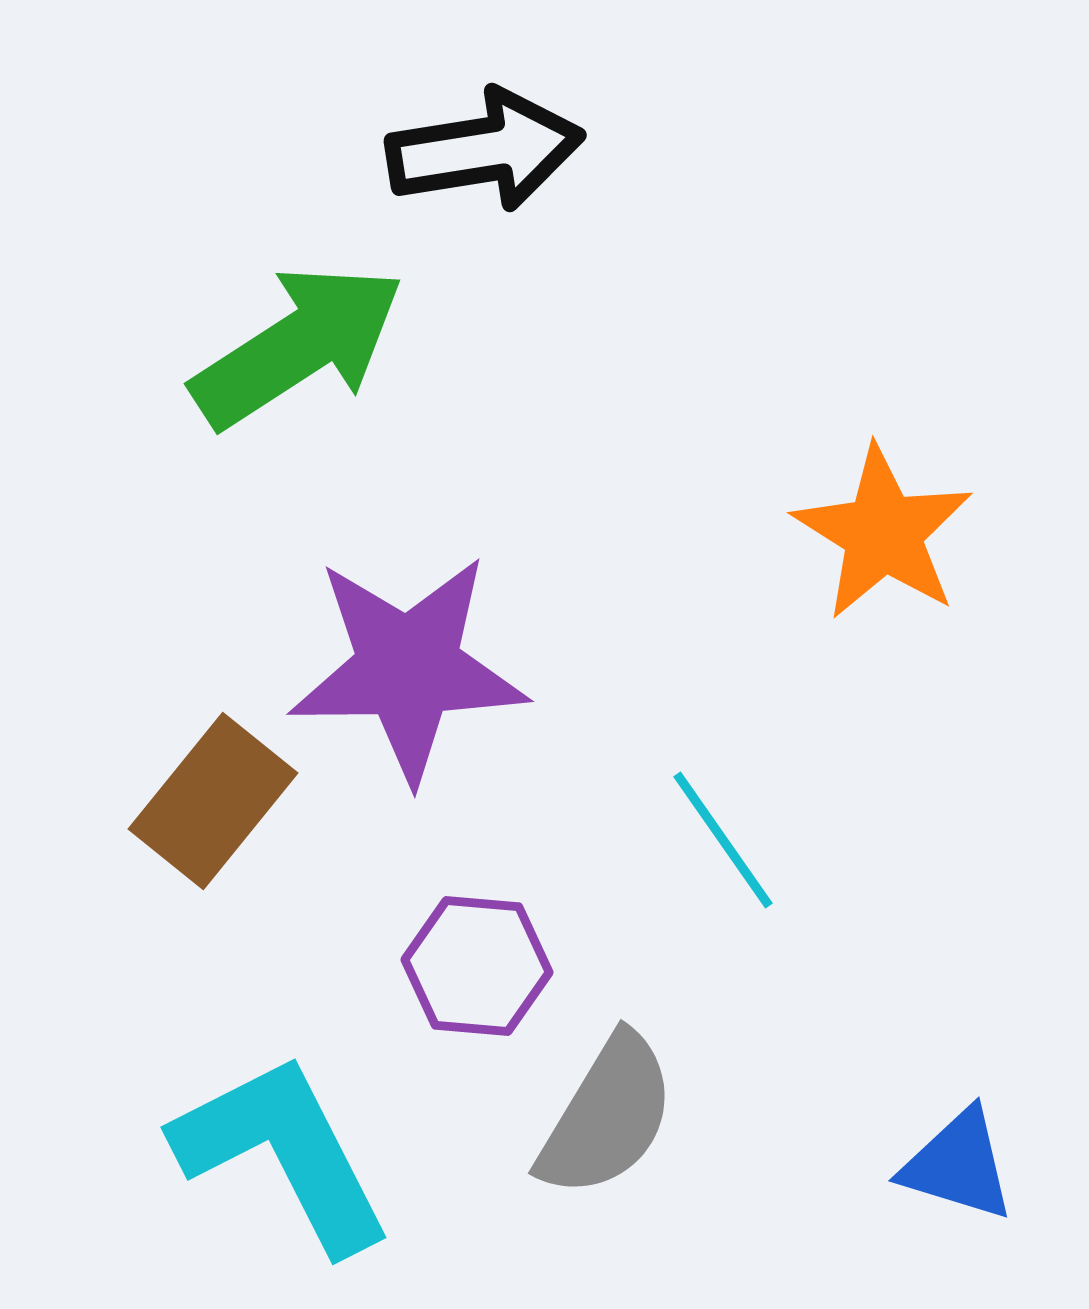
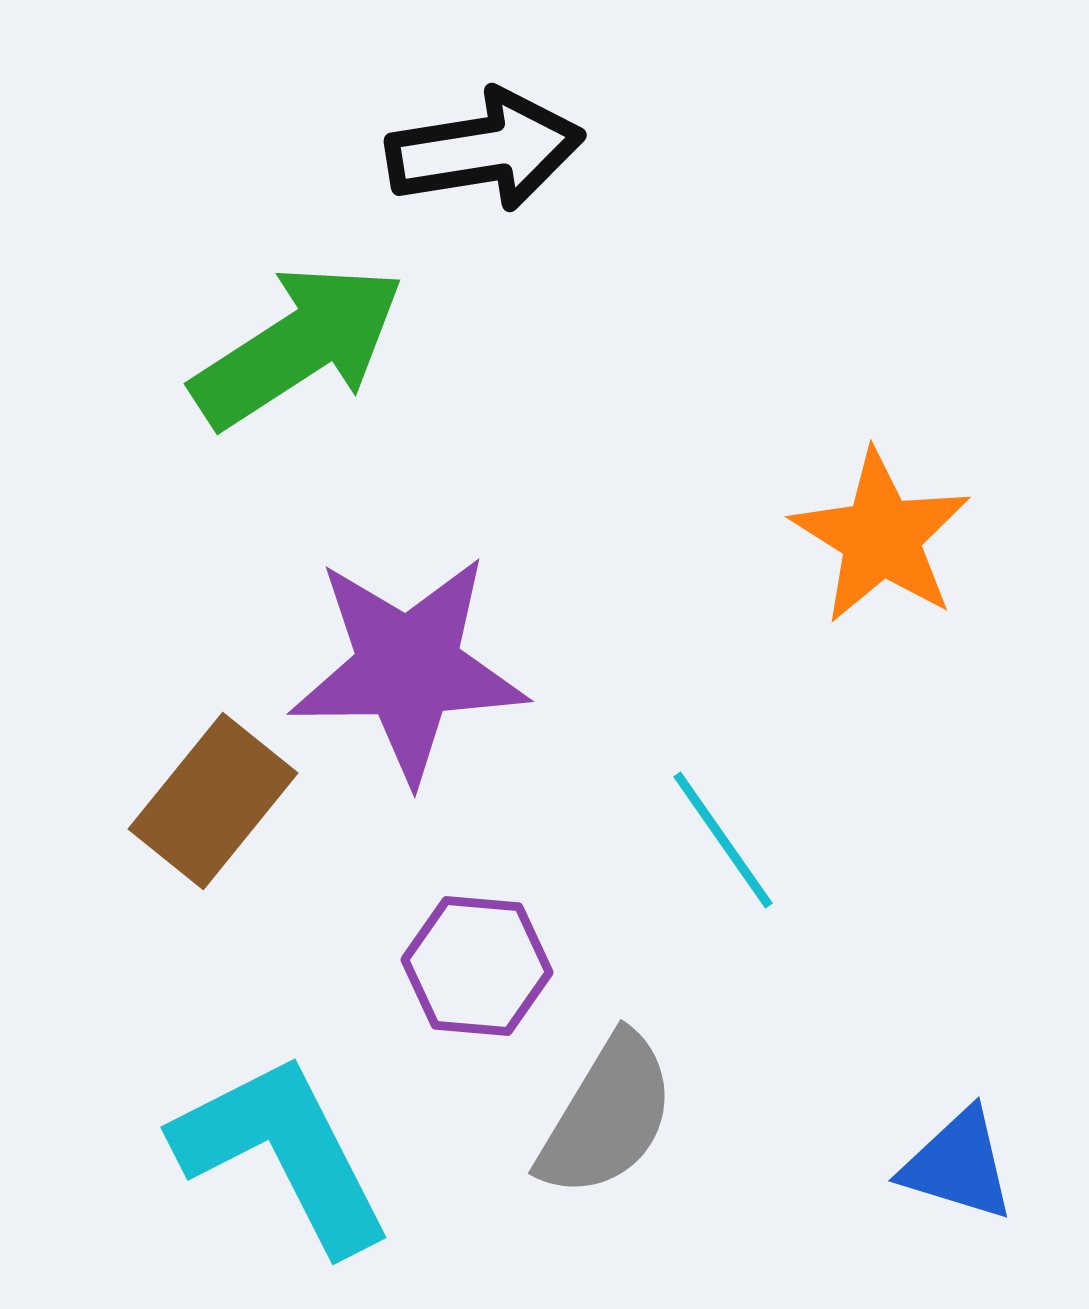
orange star: moved 2 px left, 4 px down
